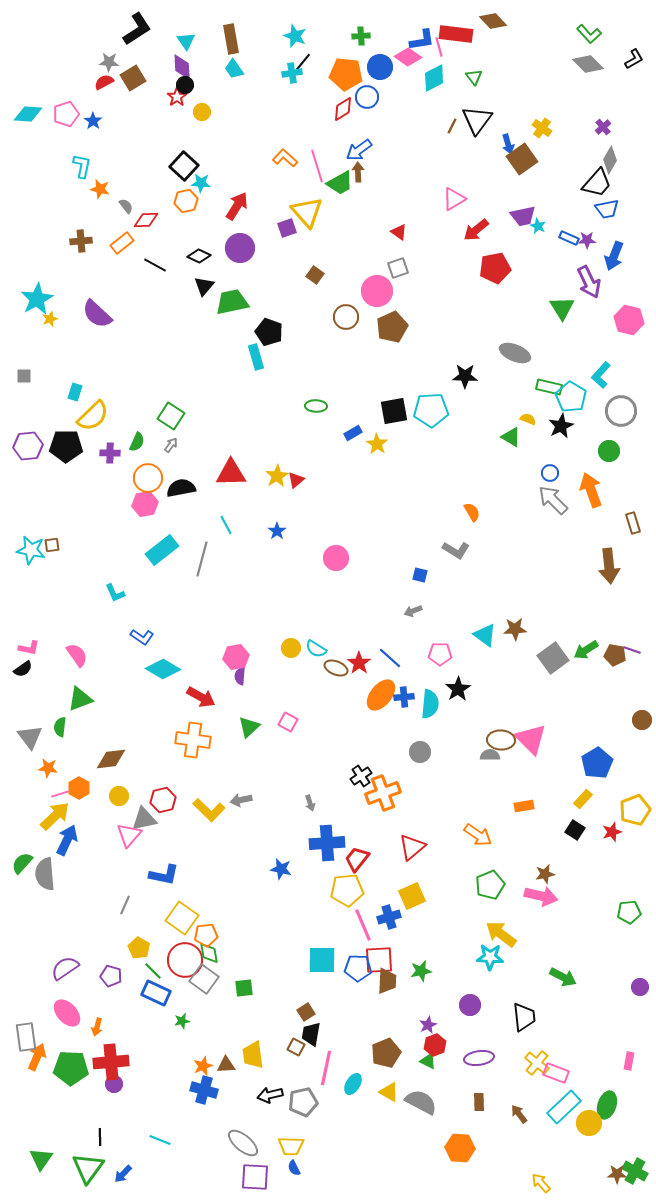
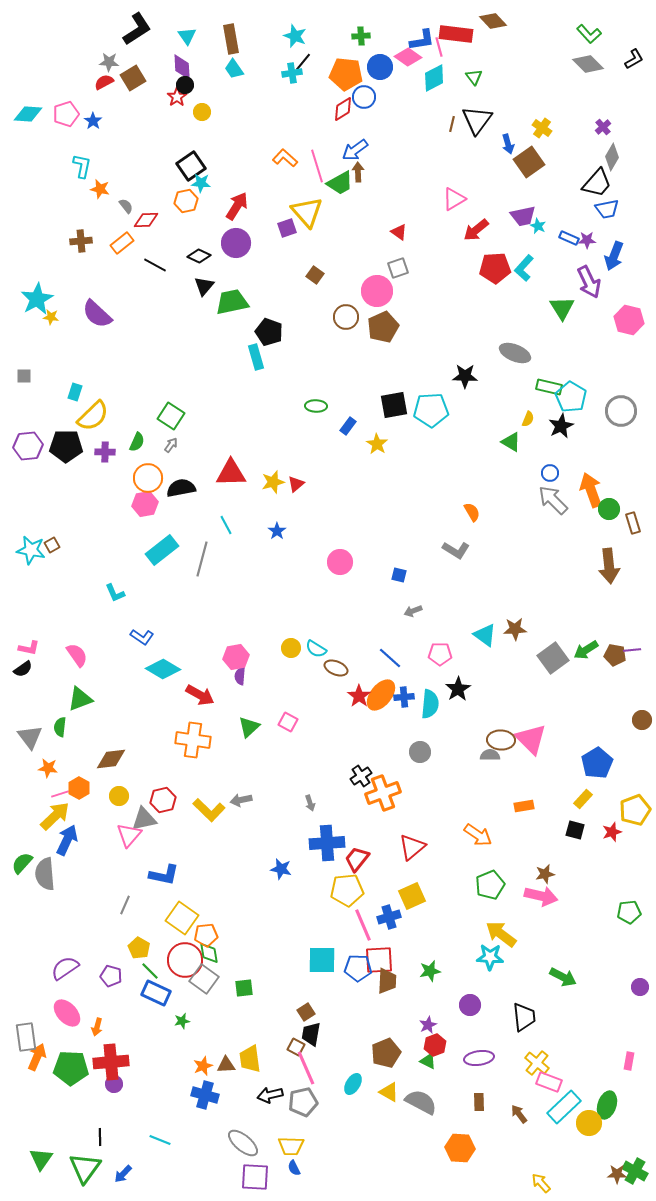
cyan triangle at (186, 41): moved 1 px right, 5 px up
blue circle at (367, 97): moved 3 px left
brown line at (452, 126): moved 2 px up; rotated 14 degrees counterclockwise
blue arrow at (359, 150): moved 4 px left
brown square at (522, 159): moved 7 px right, 3 px down
gray diamond at (610, 160): moved 2 px right, 3 px up
black square at (184, 166): moved 7 px right; rotated 12 degrees clockwise
purple circle at (240, 248): moved 4 px left, 5 px up
red pentagon at (495, 268): rotated 8 degrees clockwise
yellow star at (50, 319): moved 1 px right, 2 px up; rotated 28 degrees clockwise
brown pentagon at (392, 327): moved 9 px left
cyan L-shape at (601, 375): moved 77 px left, 107 px up
black square at (394, 411): moved 6 px up
yellow semicircle at (528, 419): rotated 91 degrees clockwise
blue rectangle at (353, 433): moved 5 px left, 7 px up; rotated 24 degrees counterclockwise
green triangle at (511, 437): moved 5 px down
green circle at (609, 451): moved 58 px down
purple cross at (110, 453): moved 5 px left, 1 px up
yellow star at (277, 476): moved 4 px left, 6 px down; rotated 15 degrees clockwise
red triangle at (296, 480): moved 4 px down
brown square at (52, 545): rotated 21 degrees counterclockwise
pink circle at (336, 558): moved 4 px right, 4 px down
blue square at (420, 575): moved 21 px left
purple line at (632, 650): rotated 24 degrees counterclockwise
red star at (359, 663): moved 33 px down
red arrow at (201, 697): moved 1 px left, 2 px up
black square at (575, 830): rotated 18 degrees counterclockwise
green line at (153, 971): moved 3 px left
green star at (421, 971): moved 9 px right
yellow trapezoid at (253, 1055): moved 3 px left, 4 px down
pink line at (326, 1068): moved 20 px left; rotated 36 degrees counterclockwise
pink rectangle at (556, 1073): moved 7 px left, 9 px down
blue cross at (204, 1090): moved 1 px right, 5 px down
green triangle at (88, 1168): moved 3 px left
